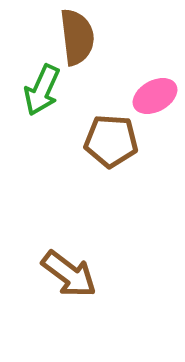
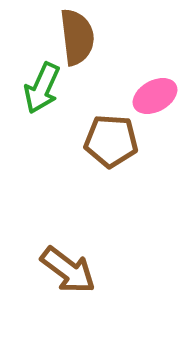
green arrow: moved 2 px up
brown arrow: moved 1 px left, 4 px up
